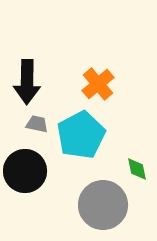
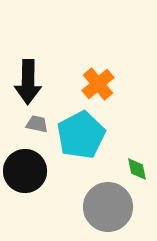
black arrow: moved 1 px right
gray circle: moved 5 px right, 2 px down
